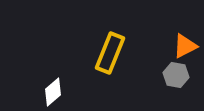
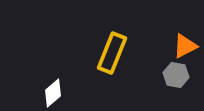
yellow rectangle: moved 2 px right
white diamond: moved 1 px down
